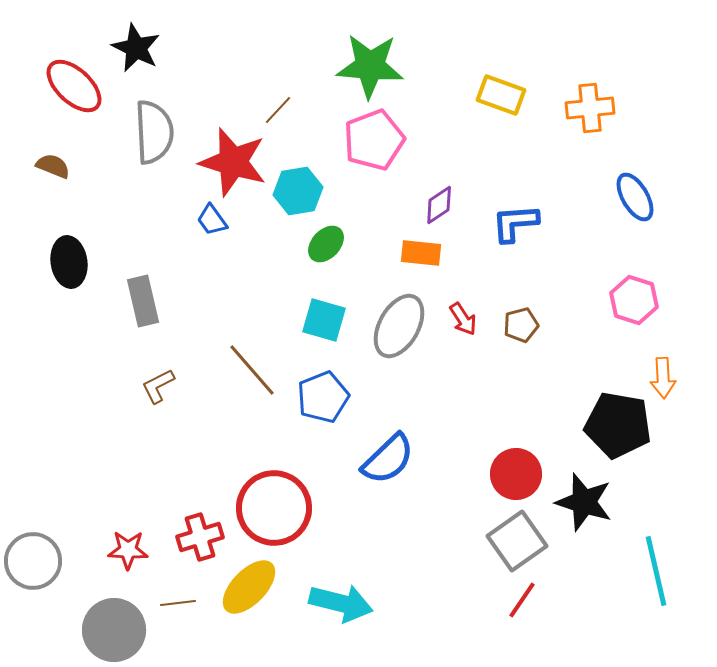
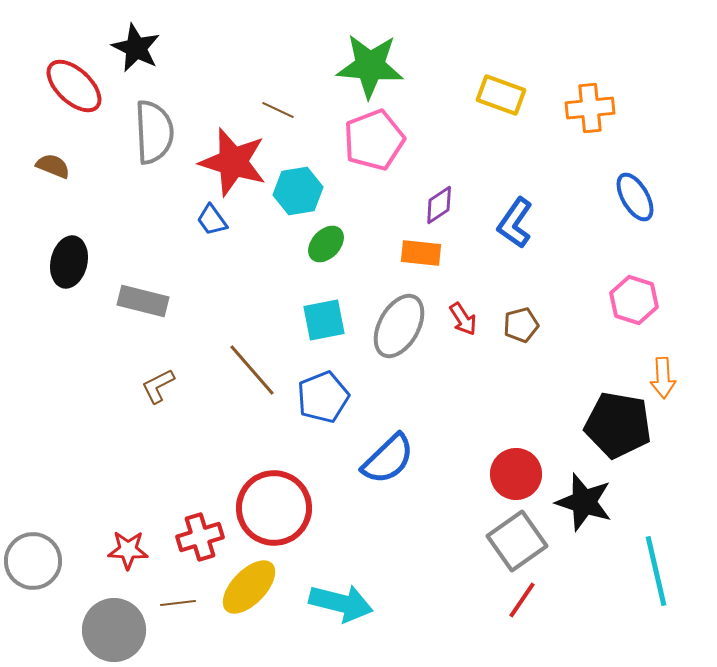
brown line at (278, 110): rotated 72 degrees clockwise
blue L-shape at (515, 223): rotated 51 degrees counterclockwise
black ellipse at (69, 262): rotated 21 degrees clockwise
gray rectangle at (143, 301): rotated 63 degrees counterclockwise
cyan square at (324, 320): rotated 27 degrees counterclockwise
